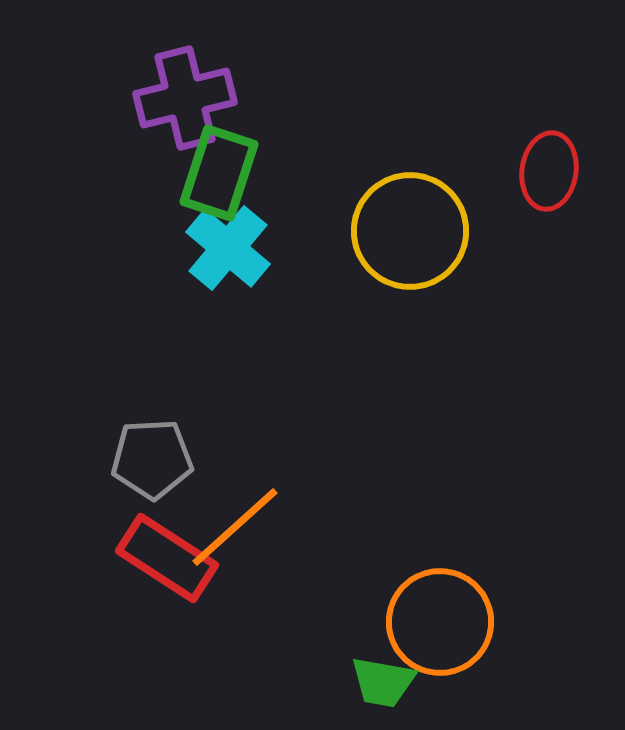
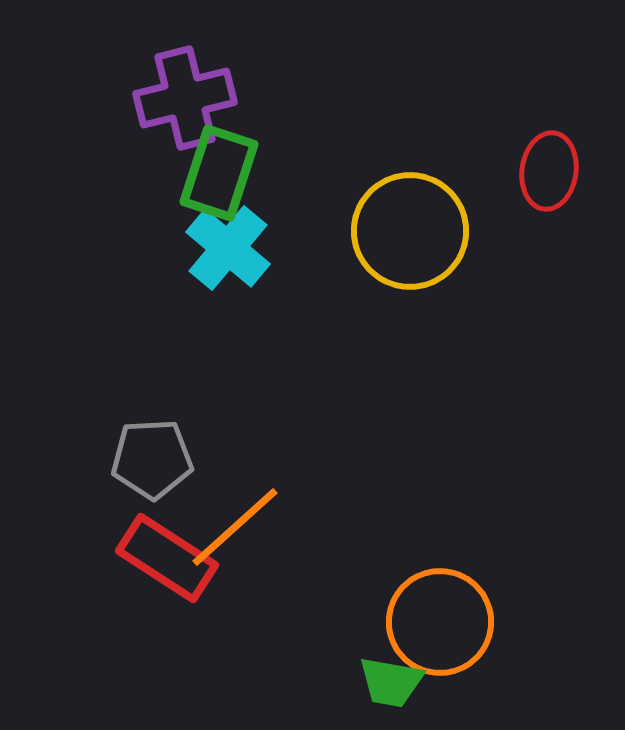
green trapezoid: moved 8 px right
